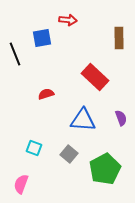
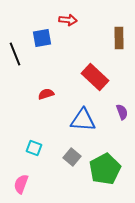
purple semicircle: moved 1 px right, 6 px up
gray square: moved 3 px right, 3 px down
